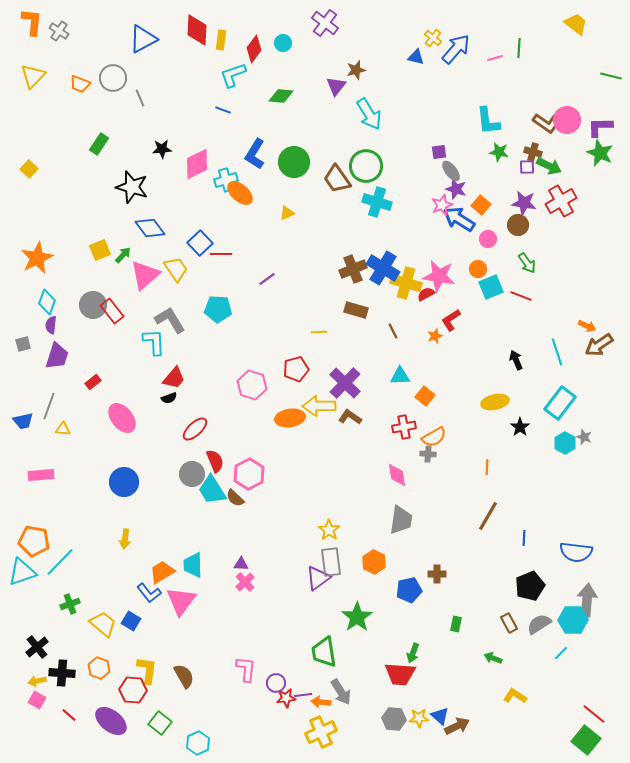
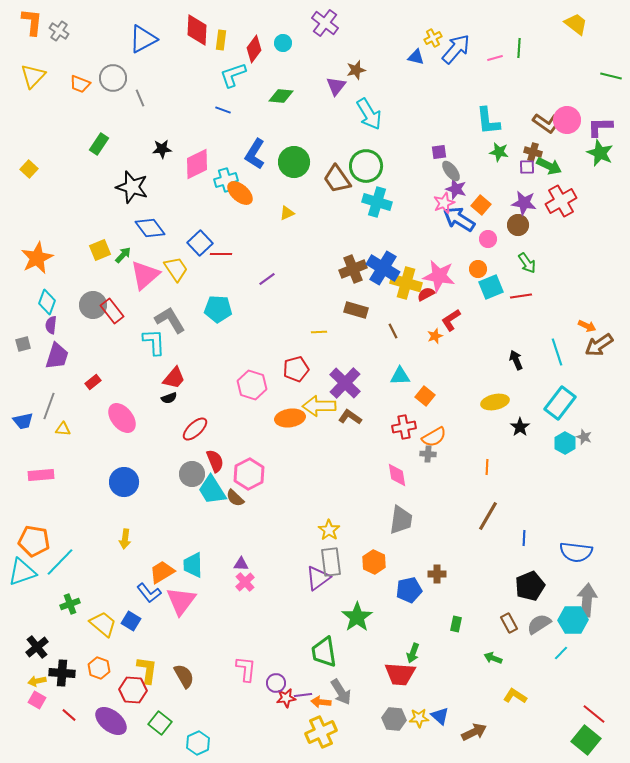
yellow cross at (433, 38): rotated 24 degrees clockwise
pink star at (442, 205): moved 2 px right, 2 px up
red line at (521, 296): rotated 30 degrees counterclockwise
brown arrow at (457, 726): moved 17 px right, 6 px down
